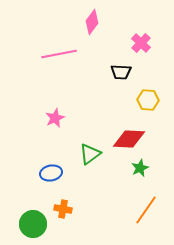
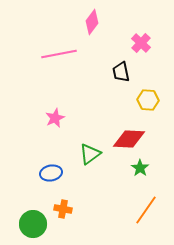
black trapezoid: rotated 75 degrees clockwise
green star: rotated 12 degrees counterclockwise
